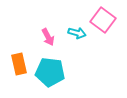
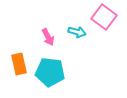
pink square: moved 1 px right, 3 px up
cyan arrow: moved 1 px up
